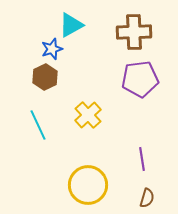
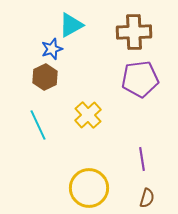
yellow circle: moved 1 px right, 3 px down
